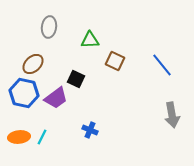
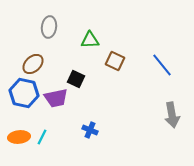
purple trapezoid: rotated 25 degrees clockwise
